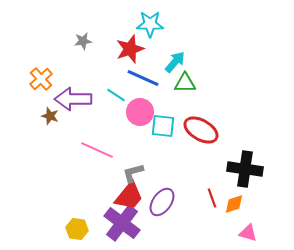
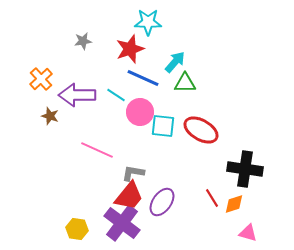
cyan star: moved 2 px left, 2 px up
purple arrow: moved 4 px right, 4 px up
gray L-shape: rotated 25 degrees clockwise
red line: rotated 12 degrees counterclockwise
